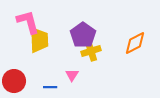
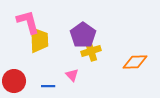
orange diamond: moved 19 px down; rotated 25 degrees clockwise
pink triangle: rotated 16 degrees counterclockwise
blue line: moved 2 px left, 1 px up
